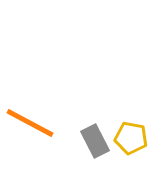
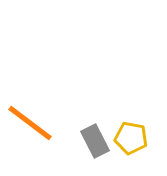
orange line: rotated 9 degrees clockwise
